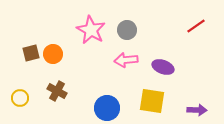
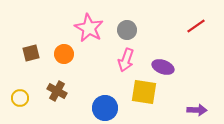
pink star: moved 2 px left, 2 px up
orange circle: moved 11 px right
pink arrow: rotated 65 degrees counterclockwise
yellow square: moved 8 px left, 9 px up
blue circle: moved 2 px left
